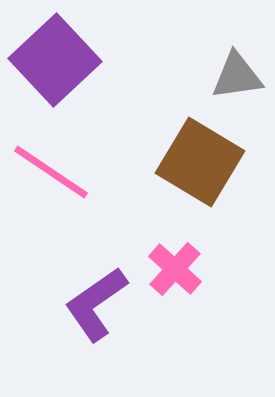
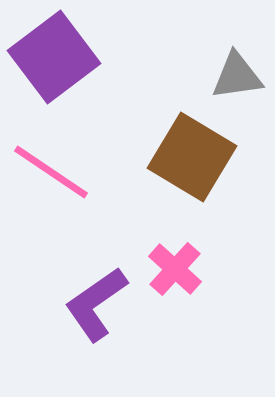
purple square: moved 1 px left, 3 px up; rotated 6 degrees clockwise
brown square: moved 8 px left, 5 px up
